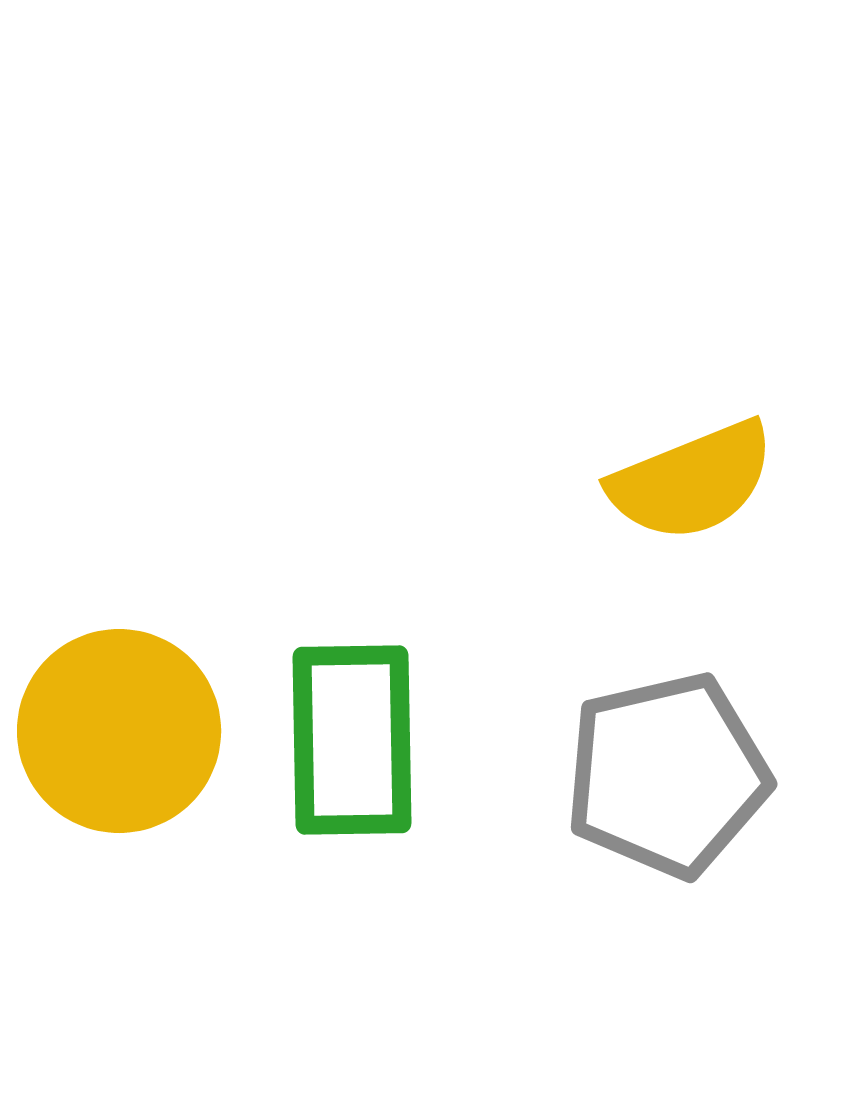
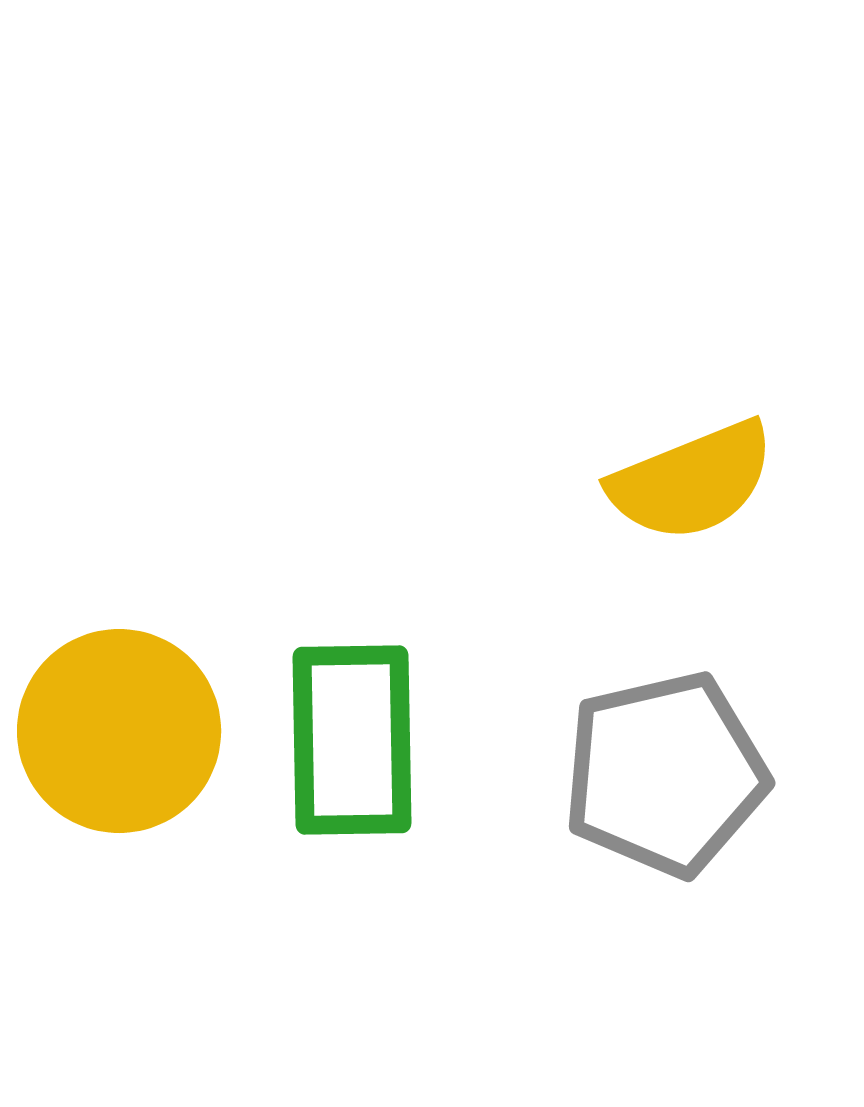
gray pentagon: moved 2 px left, 1 px up
